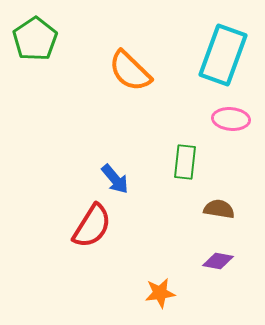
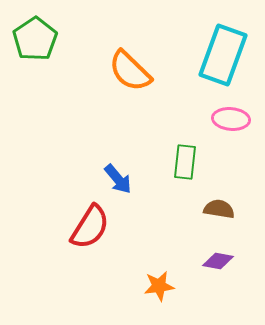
blue arrow: moved 3 px right
red semicircle: moved 2 px left, 1 px down
orange star: moved 1 px left, 7 px up
